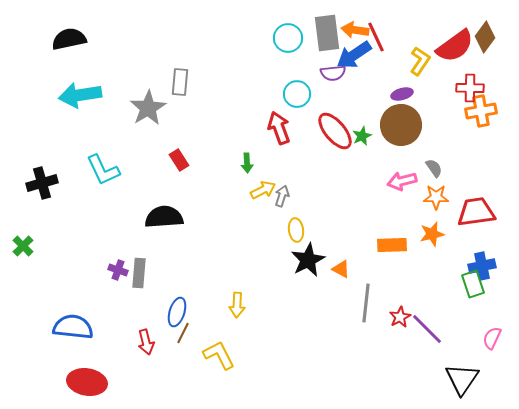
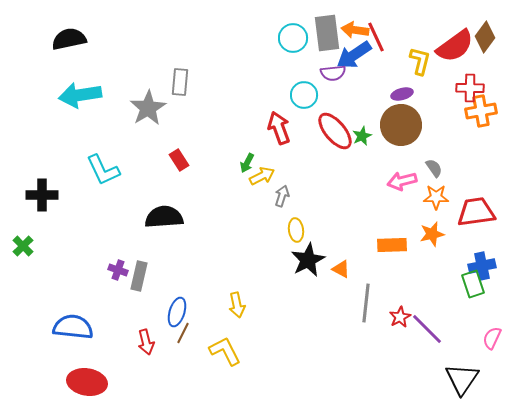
cyan circle at (288, 38): moved 5 px right
yellow L-shape at (420, 61): rotated 20 degrees counterclockwise
cyan circle at (297, 94): moved 7 px right, 1 px down
green arrow at (247, 163): rotated 30 degrees clockwise
black cross at (42, 183): moved 12 px down; rotated 16 degrees clockwise
yellow arrow at (263, 190): moved 1 px left, 14 px up
gray rectangle at (139, 273): moved 3 px down; rotated 8 degrees clockwise
yellow arrow at (237, 305): rotated 15 degrees counterclockwise
yellow L-shape at (219, 355): moved 6 px right, 4 px up
